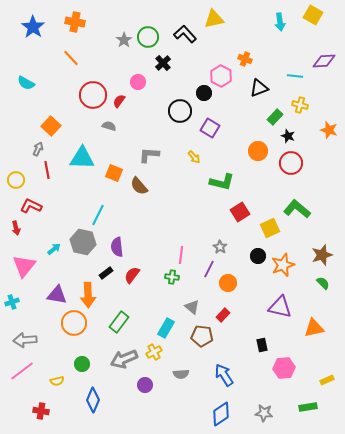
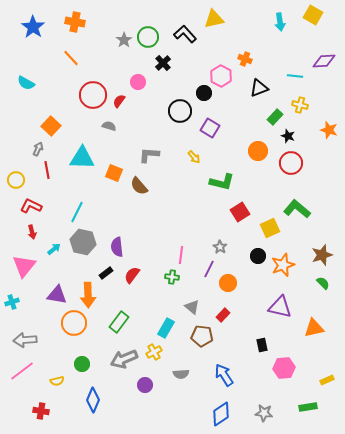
cyan line at (98, 215): moved 21 px left, 3 px up
red arrow at (16, 228): moved 16 px right, 4 px down
